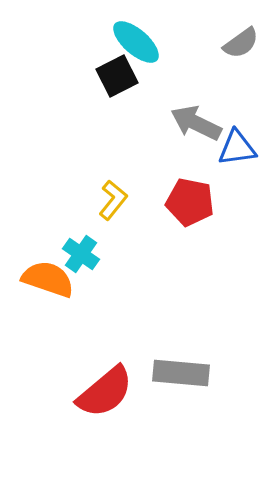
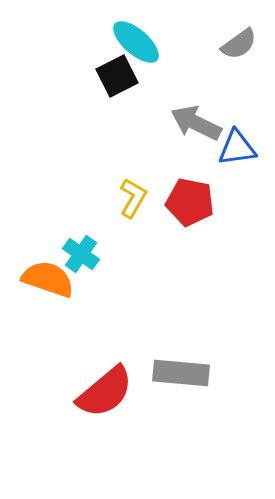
gray semicircle: moved 2 px left, 1 px down
yellow L-shape: moved 20 px right, 2 px up; rotated 9 degrees counterclockwise
